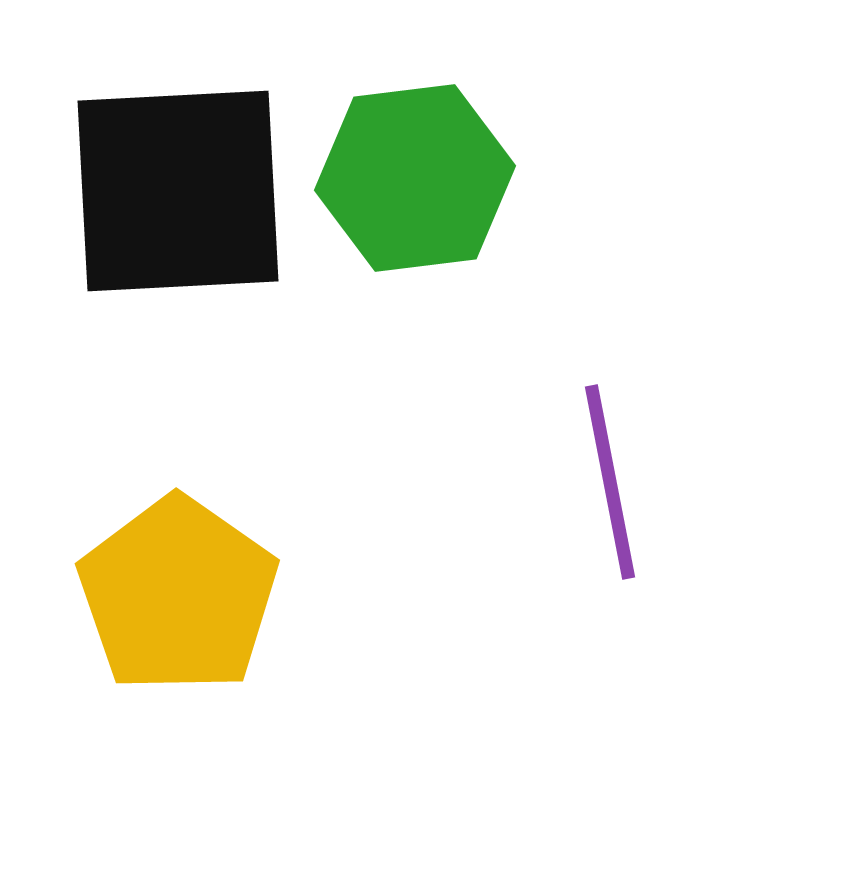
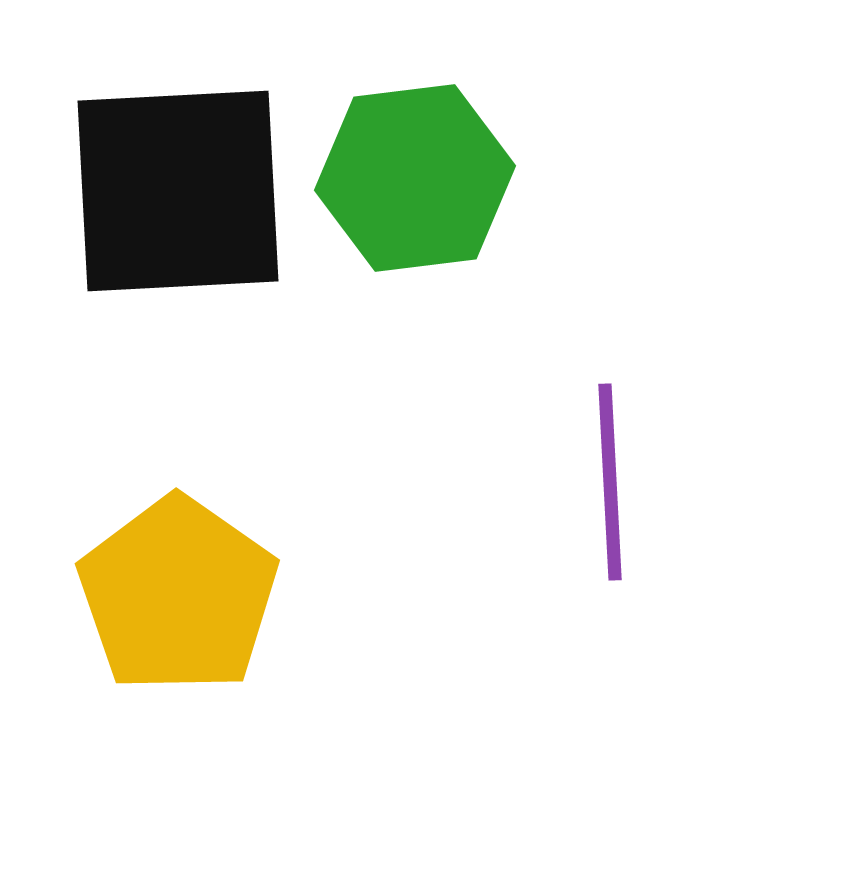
purple line: rotated 8 degrees clockwise
